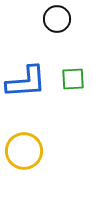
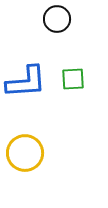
yellow circle: moved 1 px right, 2 px down
